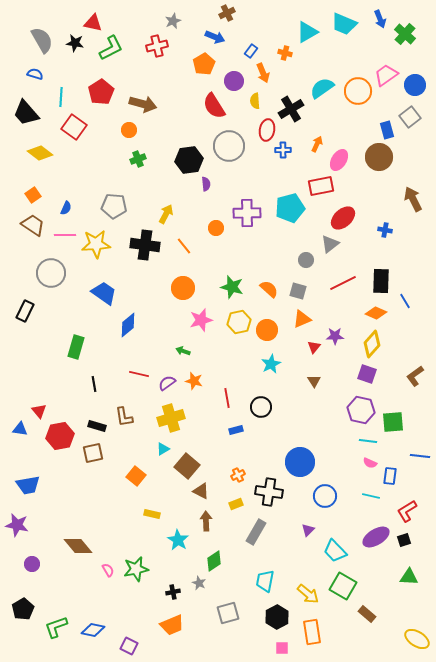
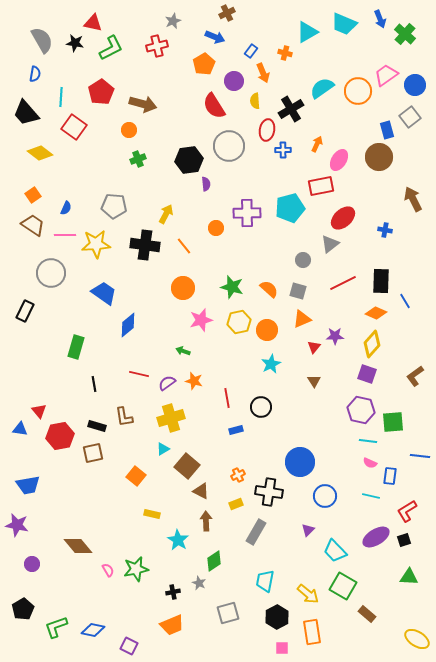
blue semicircle at (35, 74): rotated 84 degrees clockwise
gray circle at (306, 260): moved 3 px left
